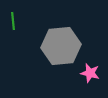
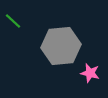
green line: rotated 42 degrees counterclockwise
